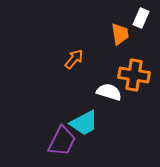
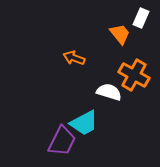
orange trapezoid: rotated 30 degrees counterclockwise
orange arrow: moved 1 px up; rotated 110 degrees counterclockwise
orange cross: rotated 20 degrees clockwise
